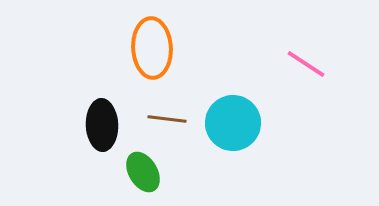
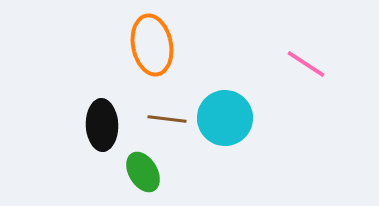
orange ellipse: moved 3 px up; rotated 8 degrees counterclockwise
cyan circle: moved 8 px left, 5 px up
